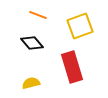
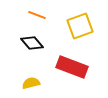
orange line: moved 1 px left
red rectangle: rotated 52 degrees counterclockwise
